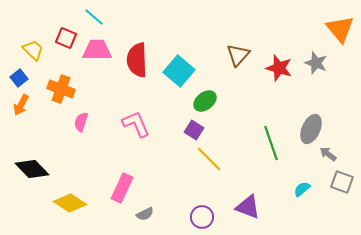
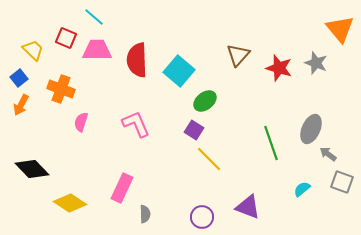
gray semicircle: rotated 66 degrees counterclockwise
